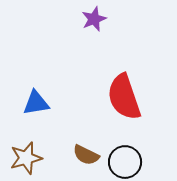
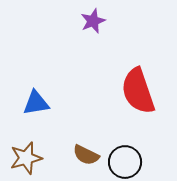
purple star: moved 1 px left, 2 px down
red semicircle: moved 14 px right, 6 px up
